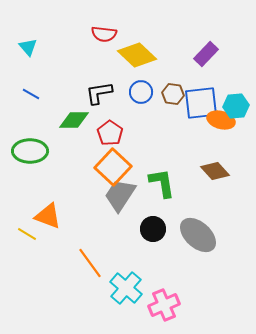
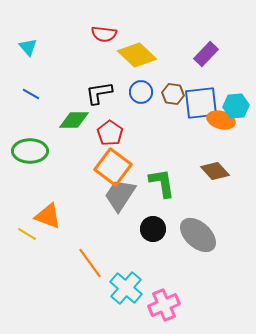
orange square: rotated 6 degrees counterclockwise
